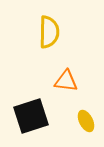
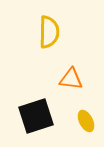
orange triangle: moved 5 px right, 2 px up
black square: moved 5 px right
